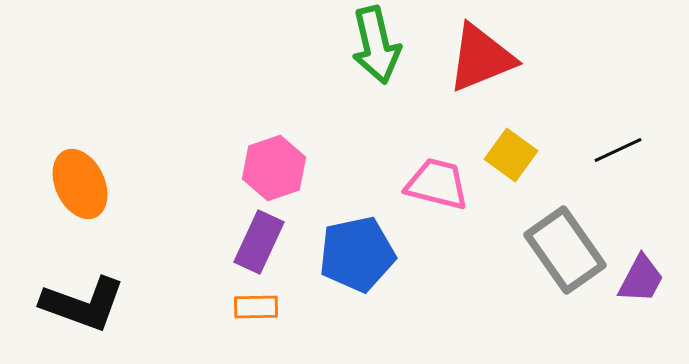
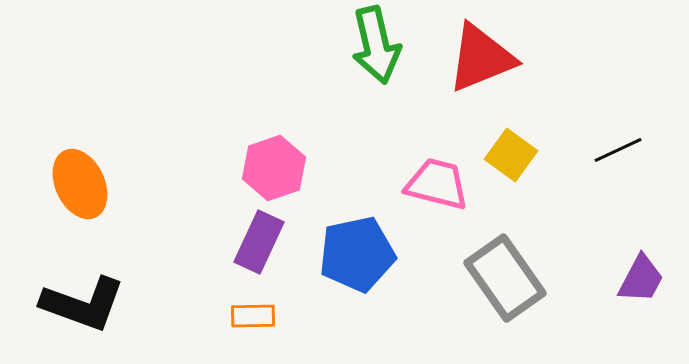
gray rectangle: moved 60 px left, 28 px down
orange rectangle: moved 3 px left, 9 px down
